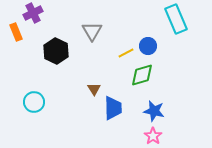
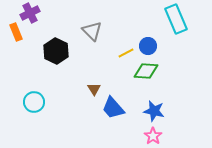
purple cross: moved 3 px left
gray triangle: rotated 15 degrees counterclockwise
green diamond: moved 4 px right, 4 px up; rotated 20 degrees clockwise
blue trapezoid: rotated 140 degrees clockwise
